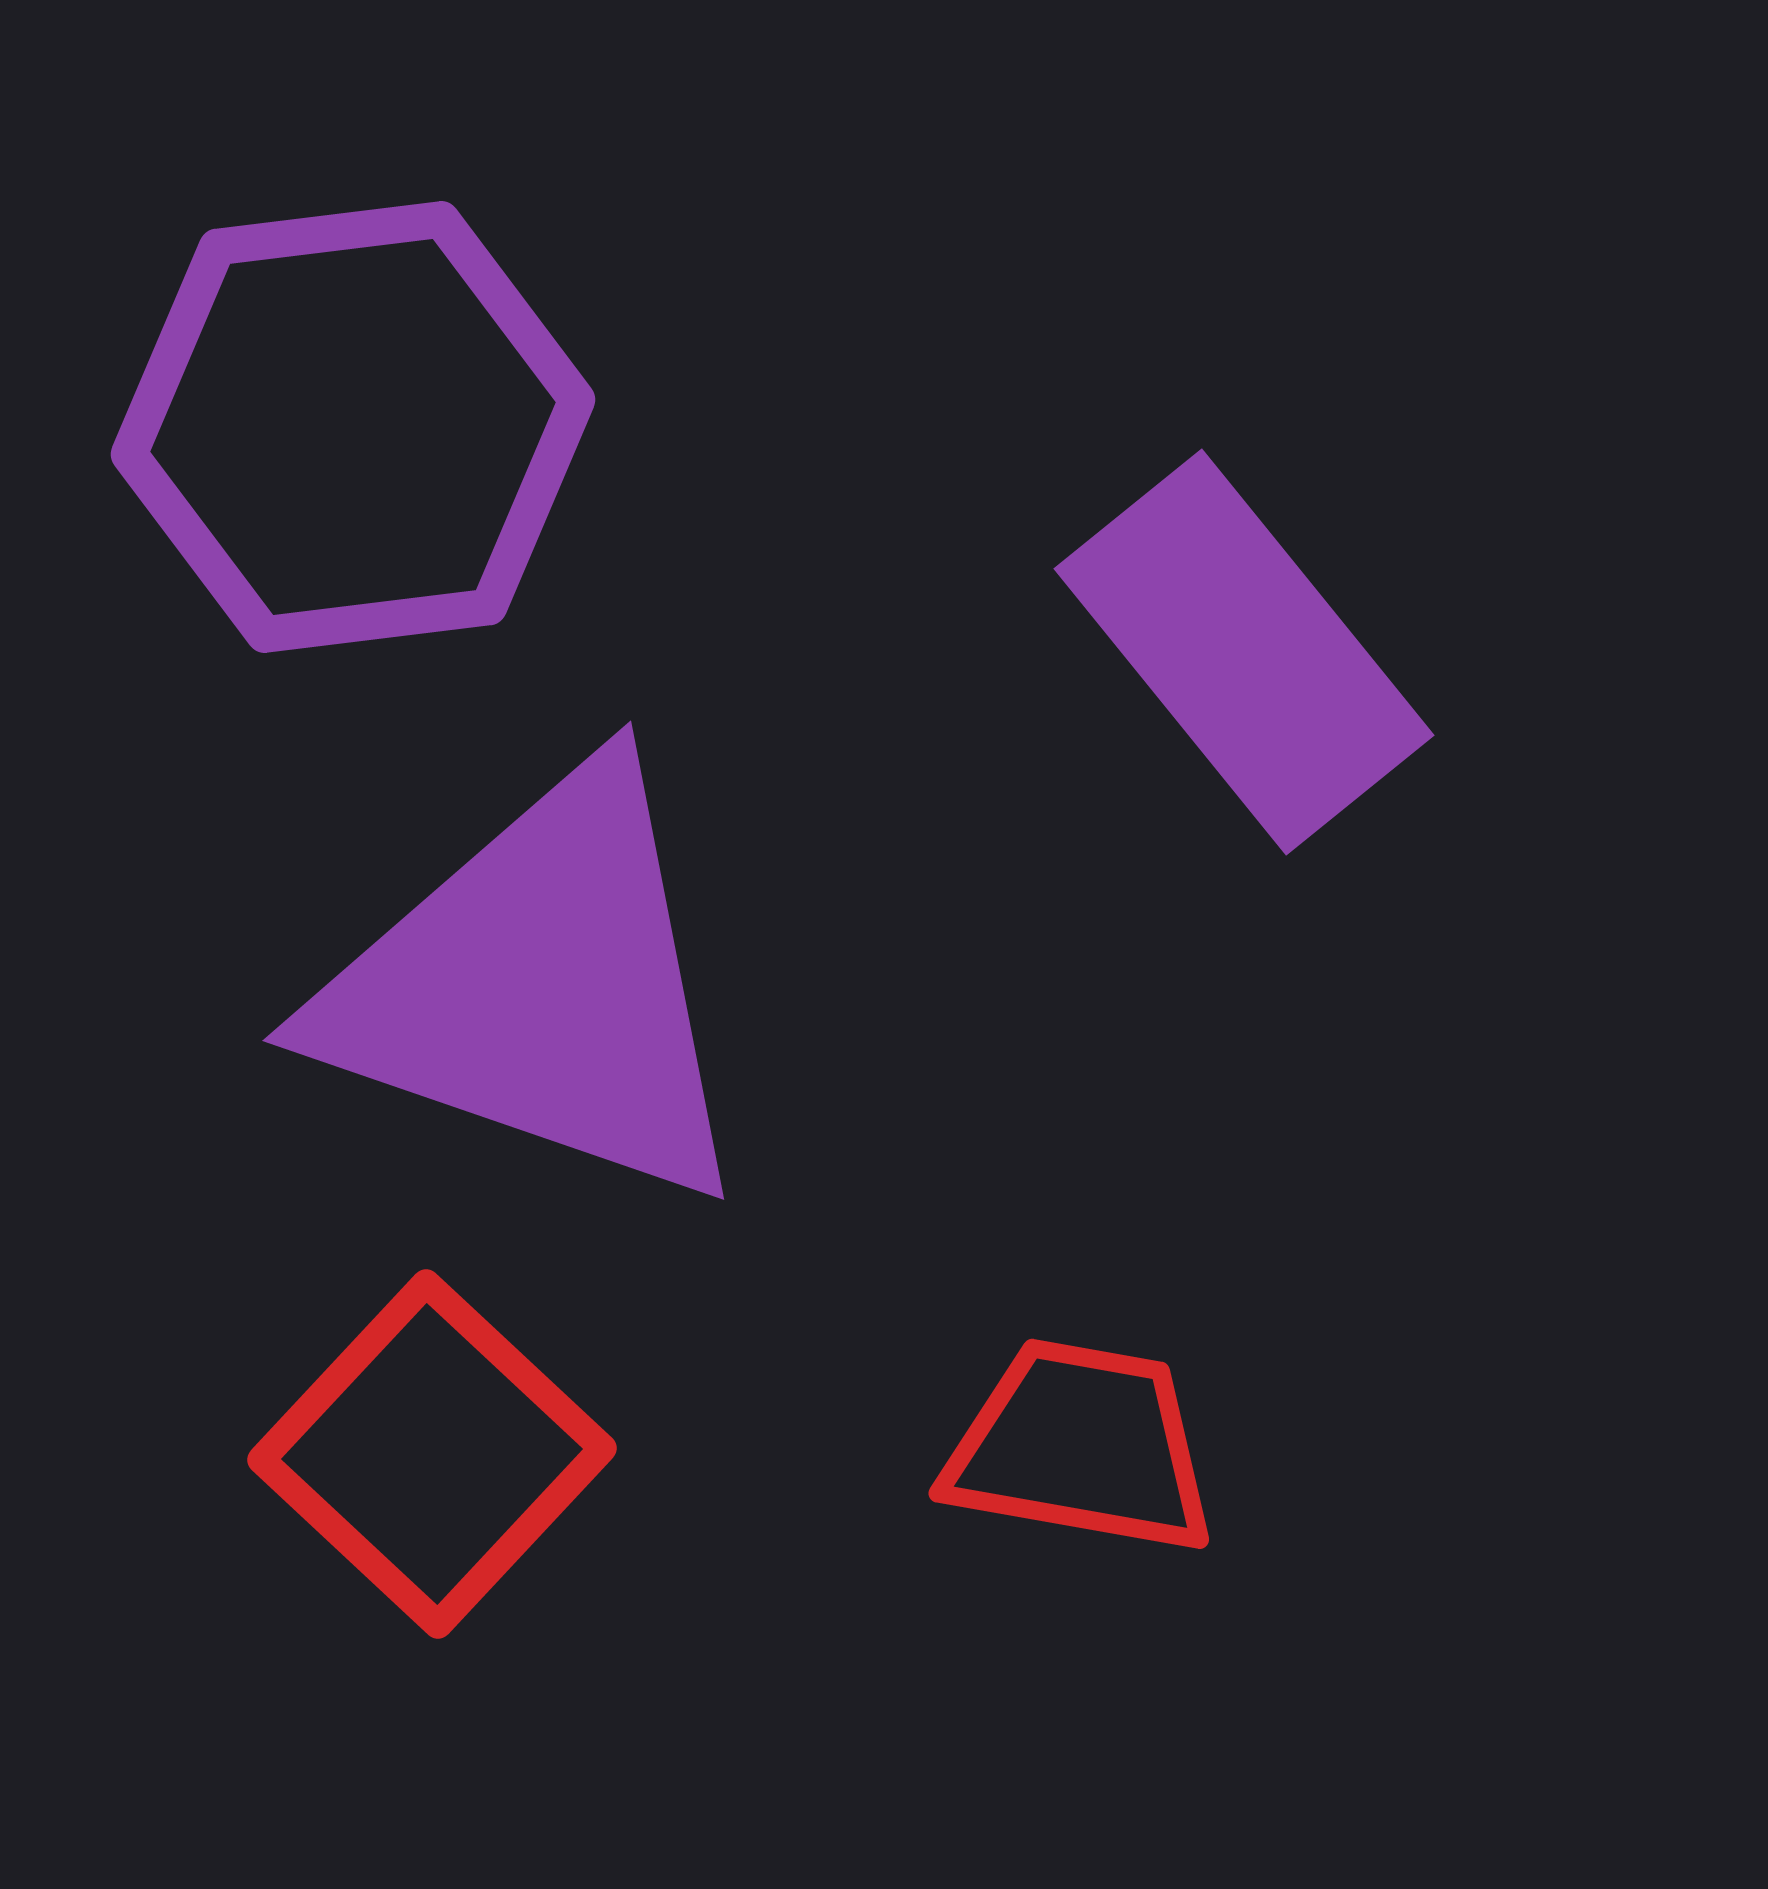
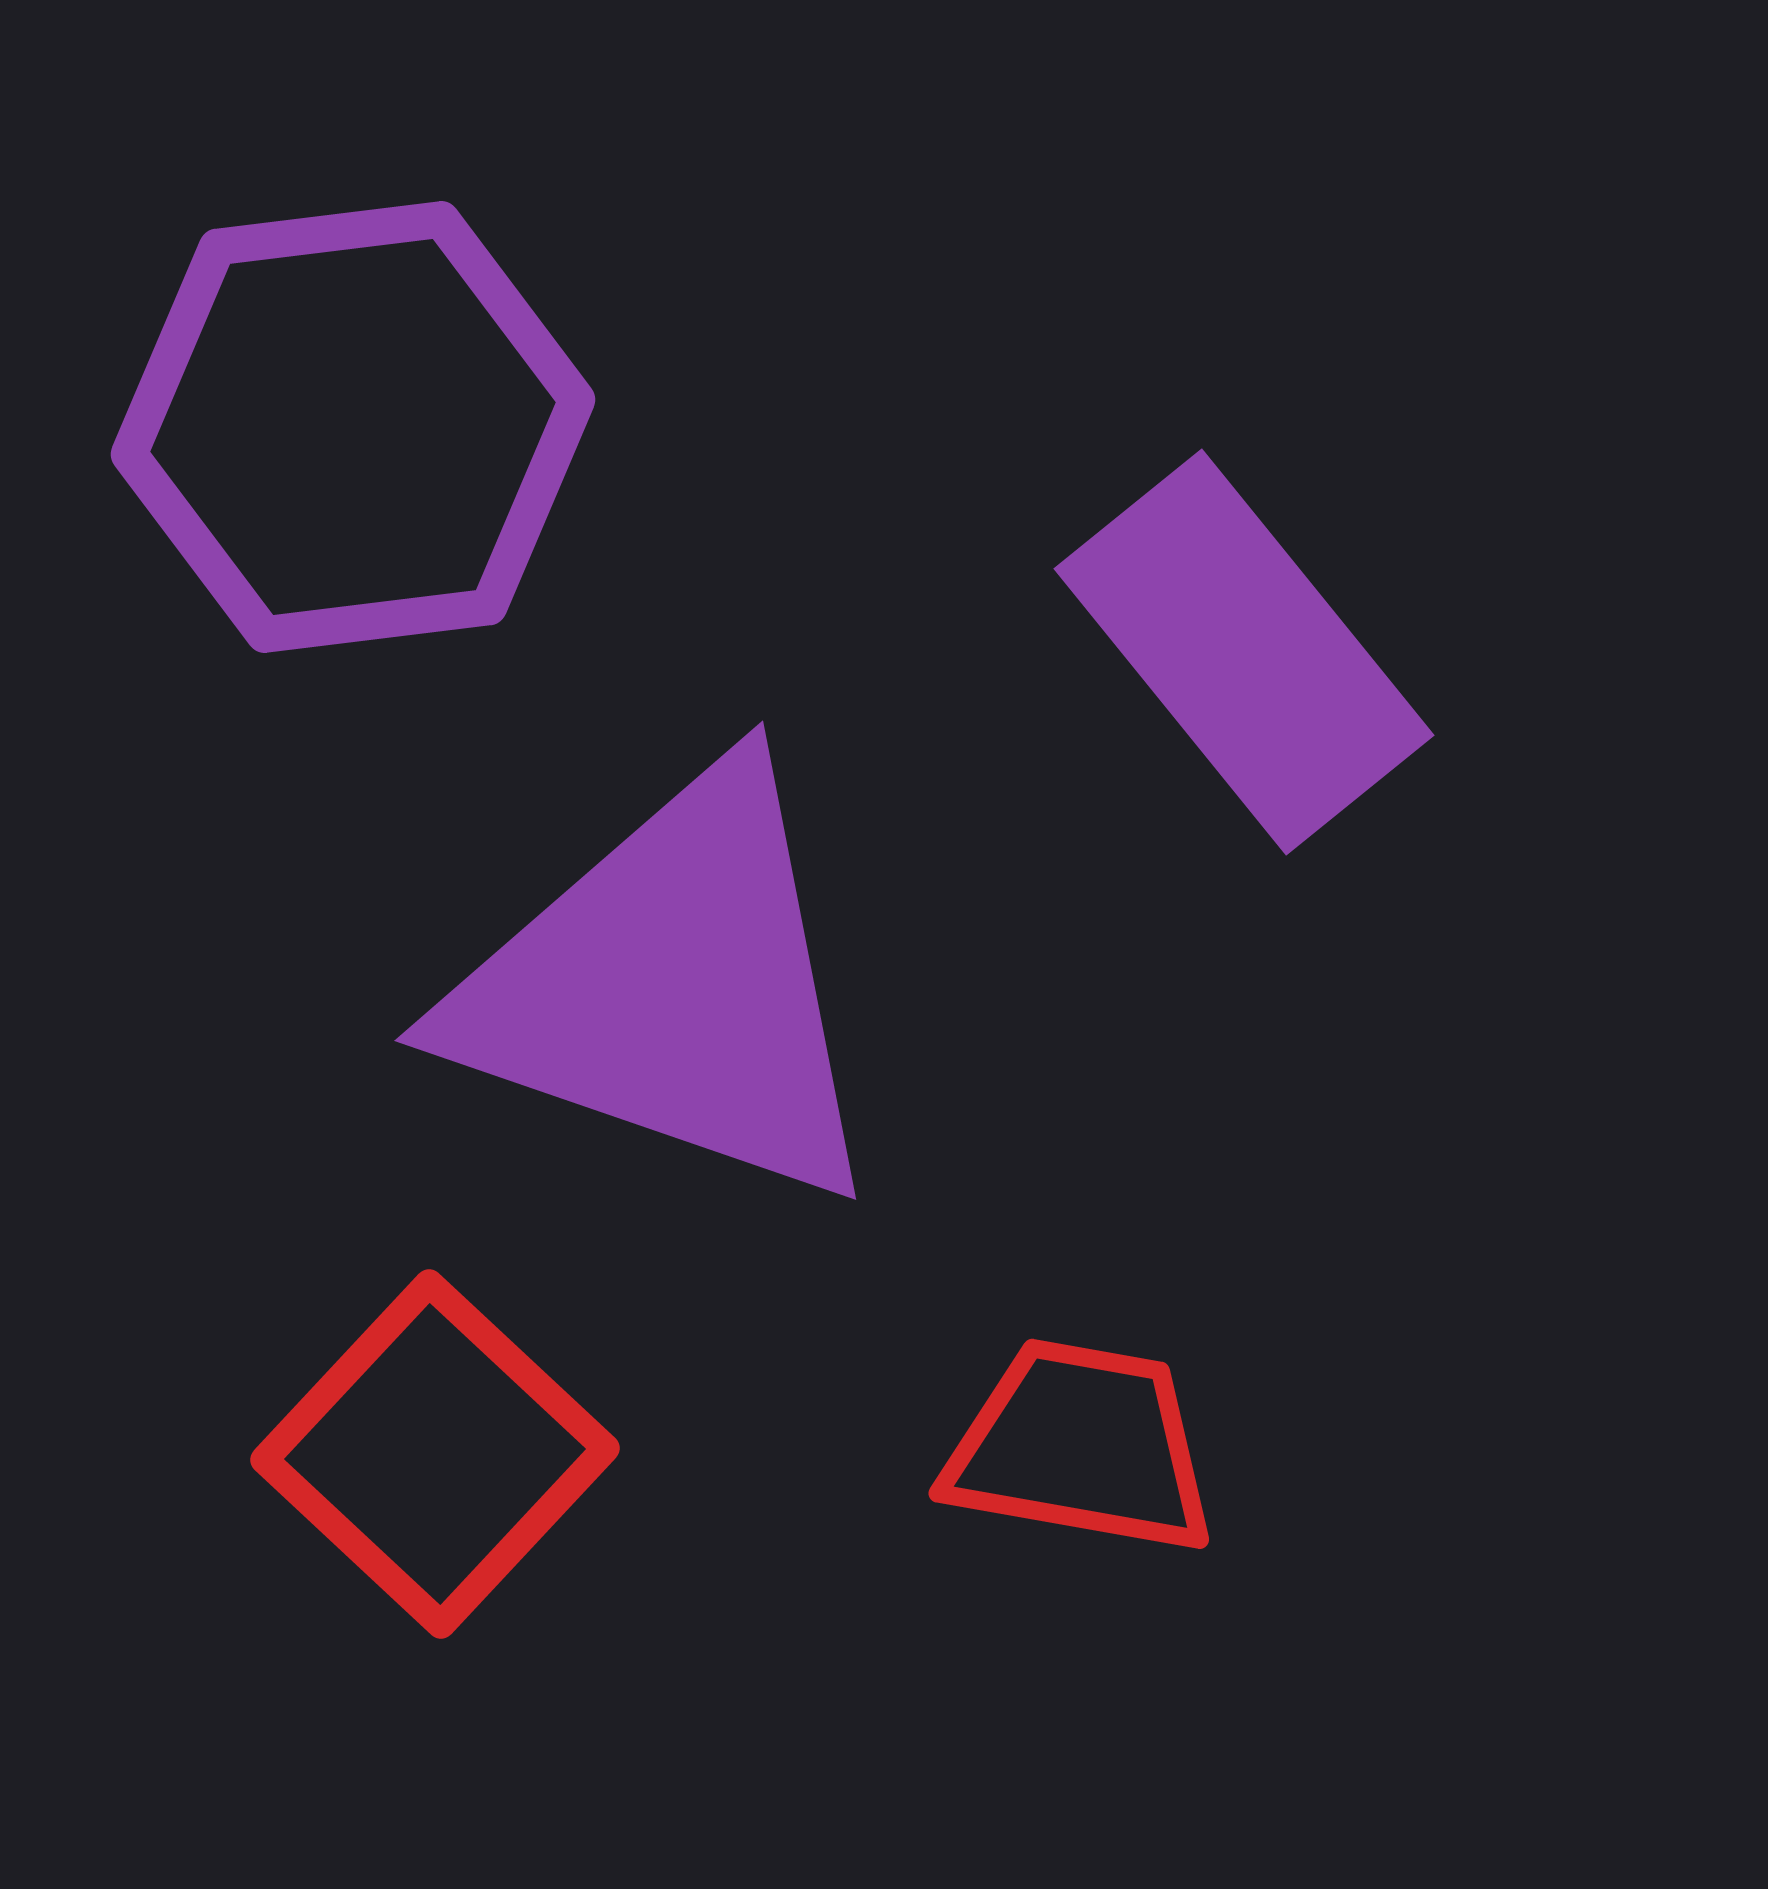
purple triangle: moved 132 px right
red square: moved 3 px right
